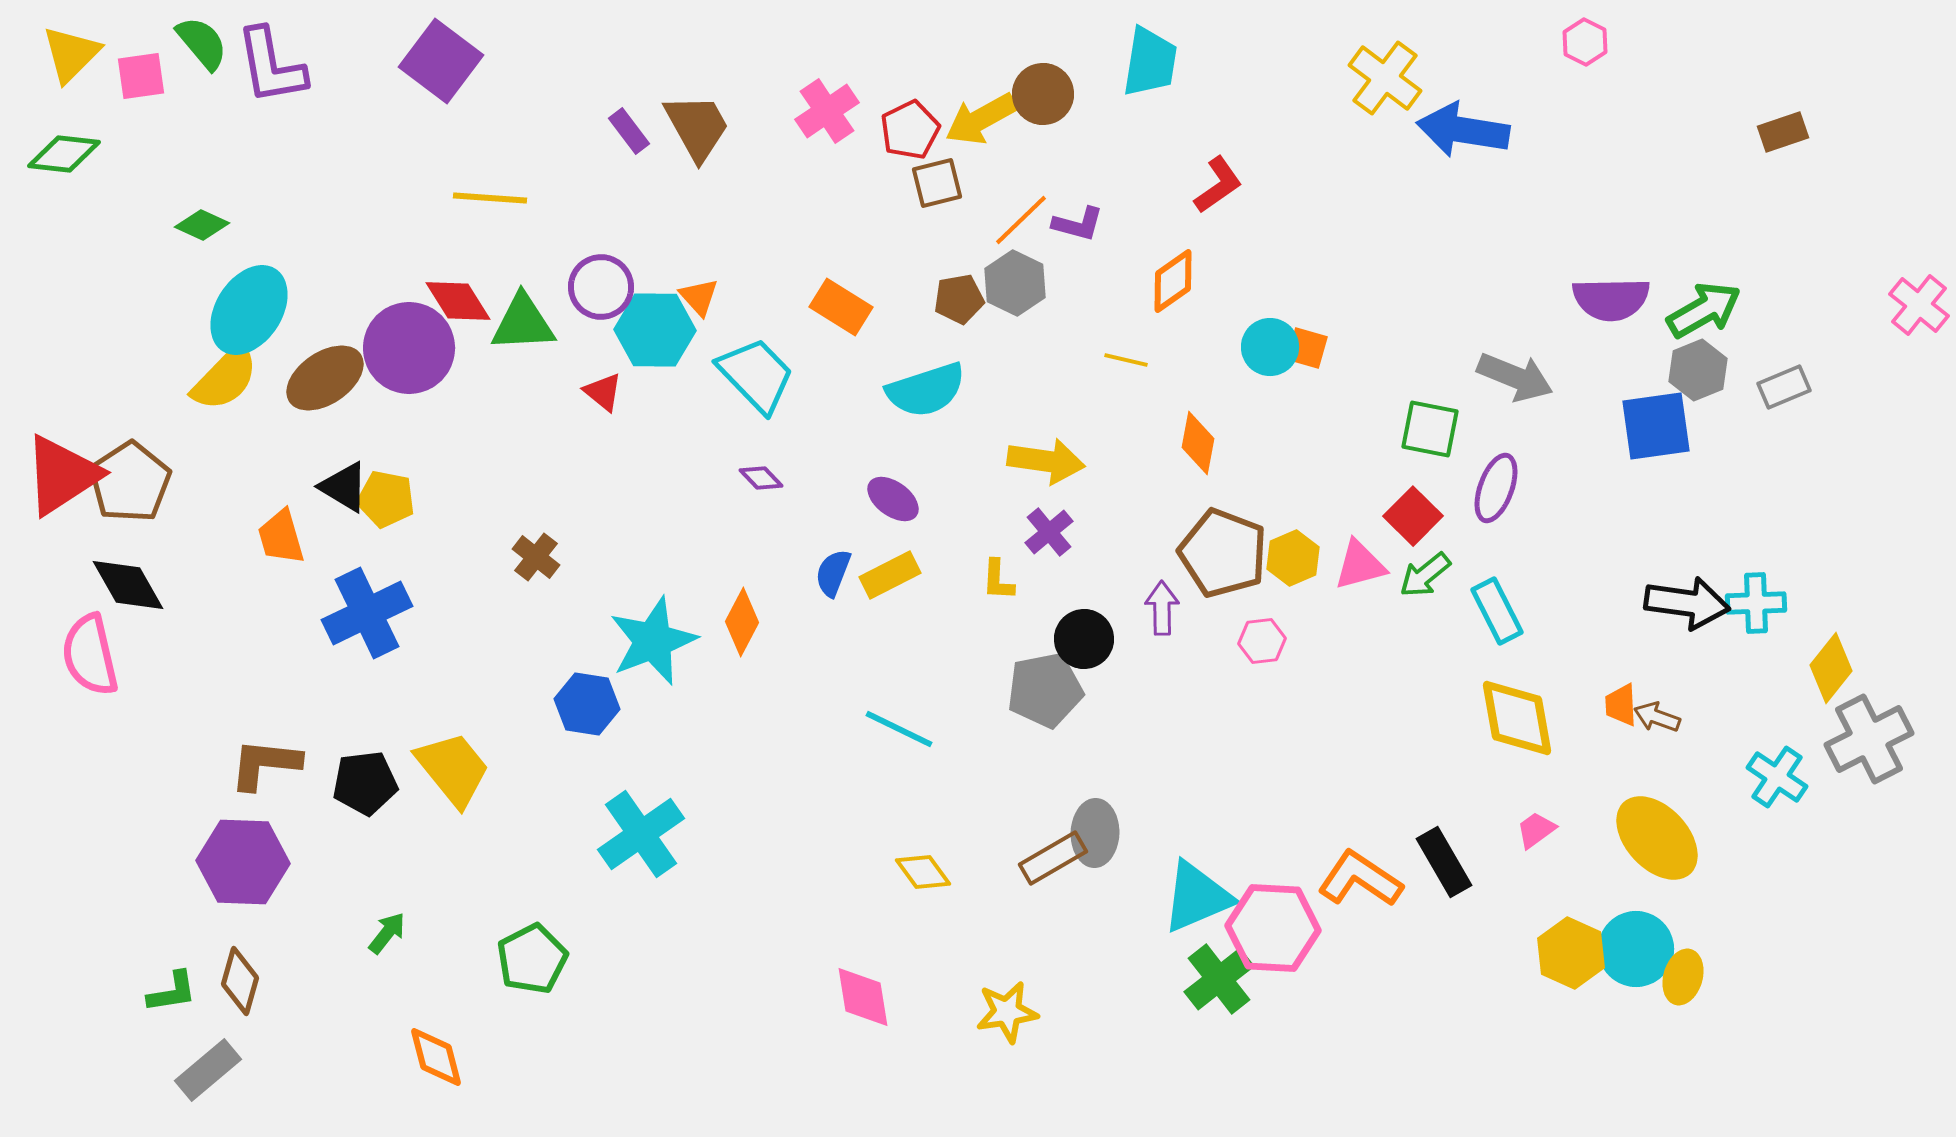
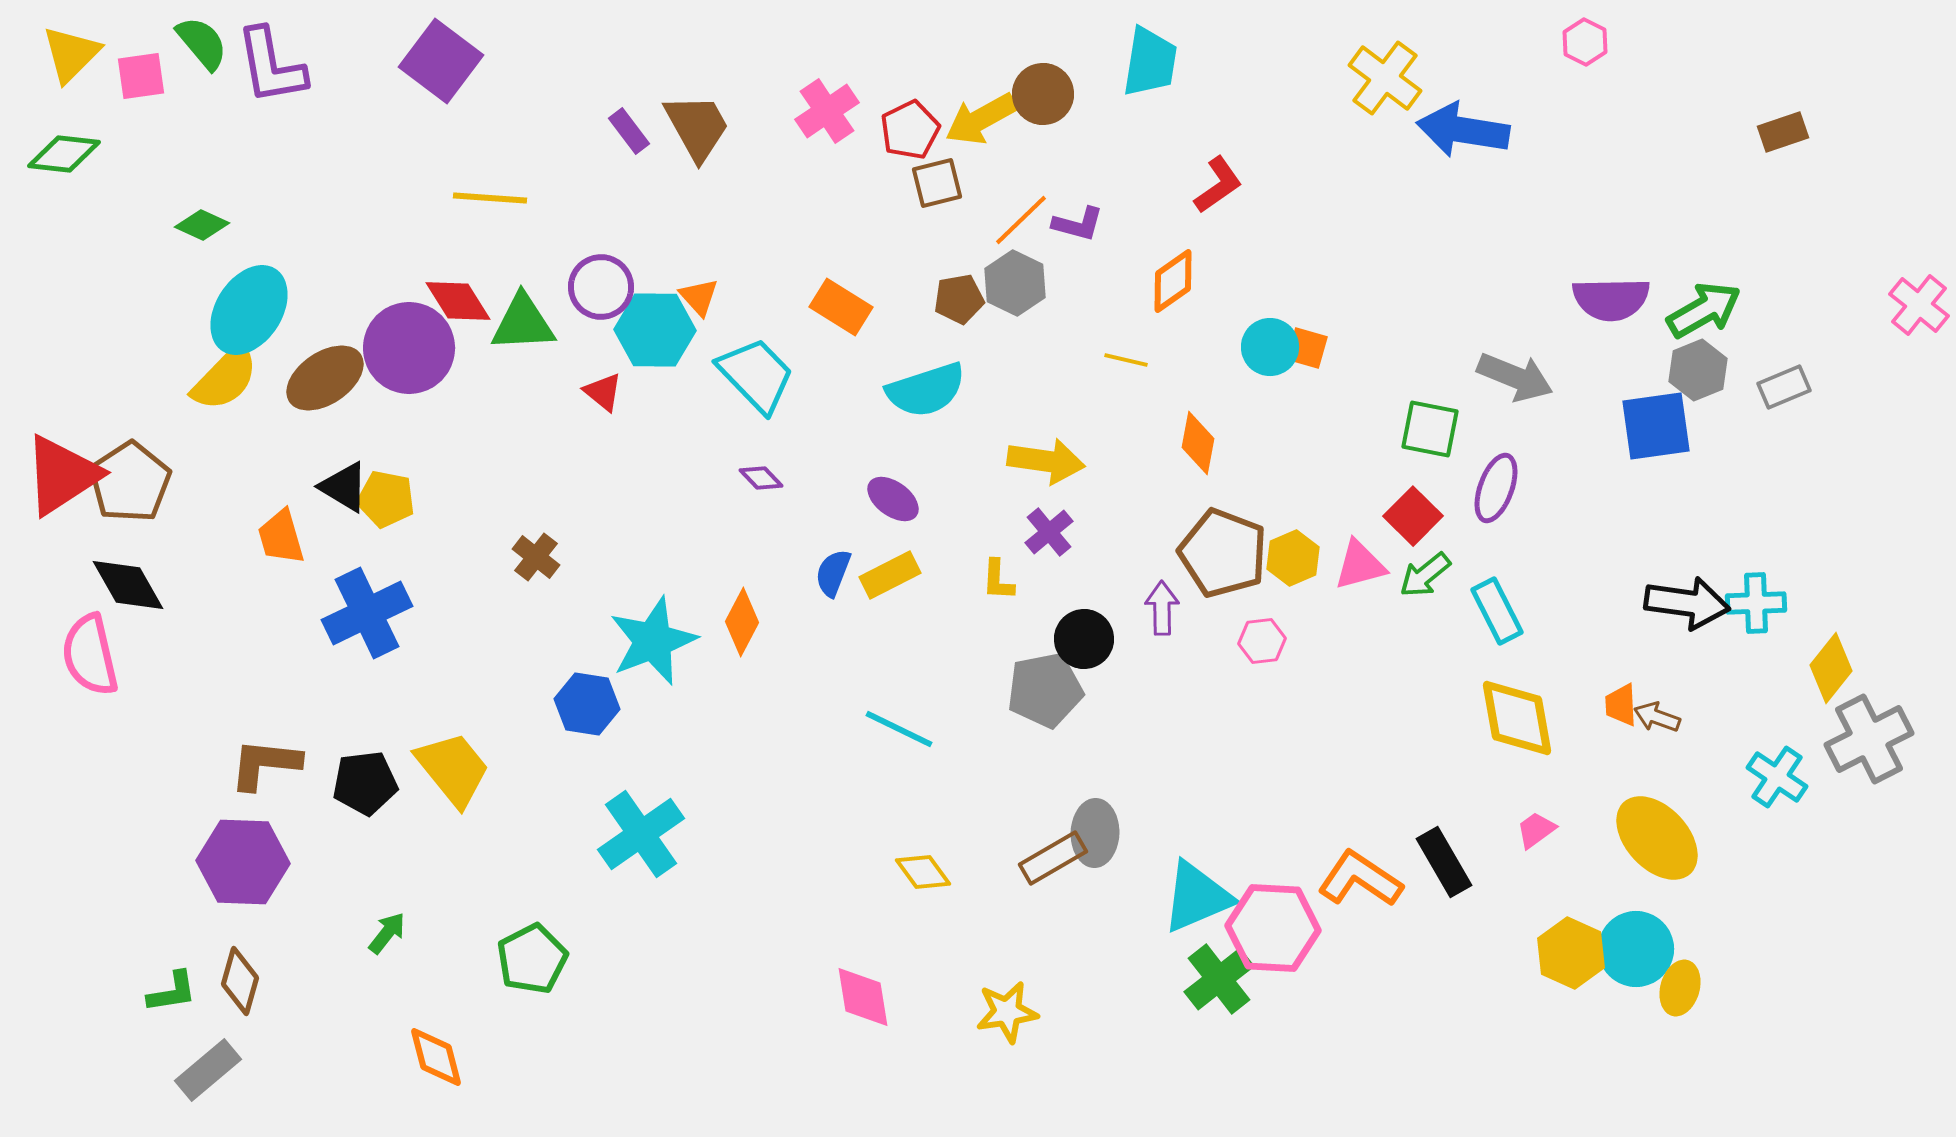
yellow ellipse at (1683, 977): moved 3 px left, 11 px down
